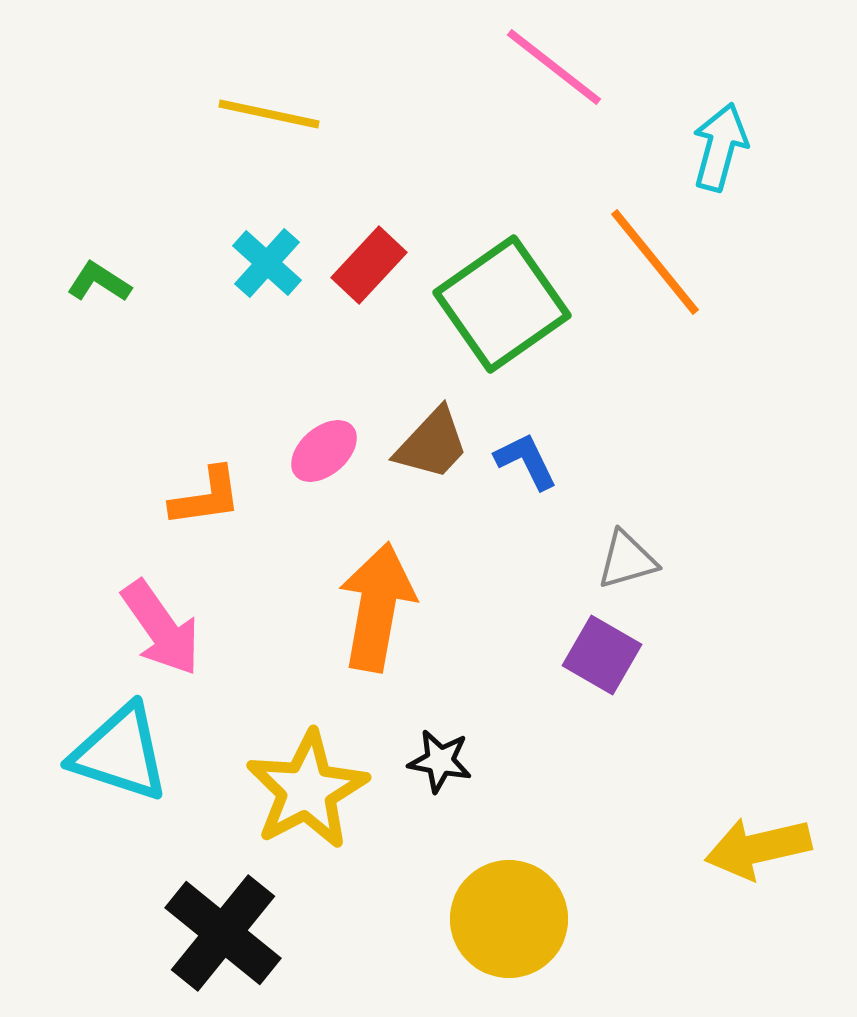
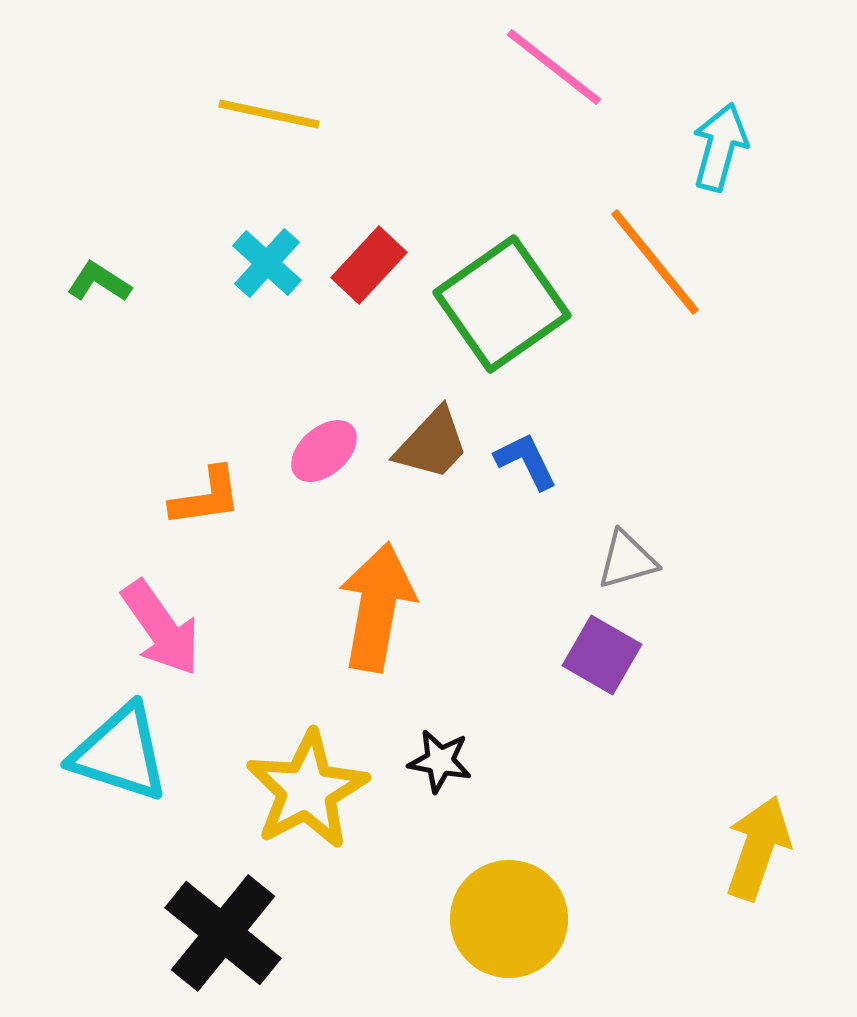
yellow arrow: rotated 122 degrees clockwise
